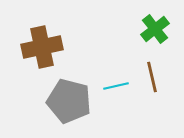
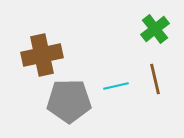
brown cross: moved 8 px down
brown line: moved 3 px right, 2 px down
gray pentagon: rotated 15 degrees counterclockwise
